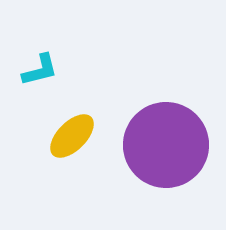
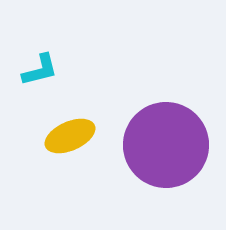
yellow ellipse: moved 2 px left; rotated 21 degrees clockwise
